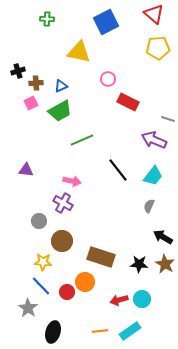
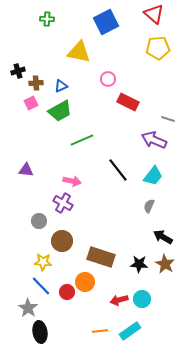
black ellipse: moved 13 px left; rotated 25 degrees counterclockwise
